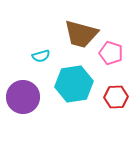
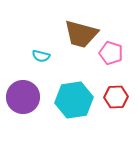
cyan semicircle: rotated 30 degrees clockwise
cyan hexagon: moved 16 px down
